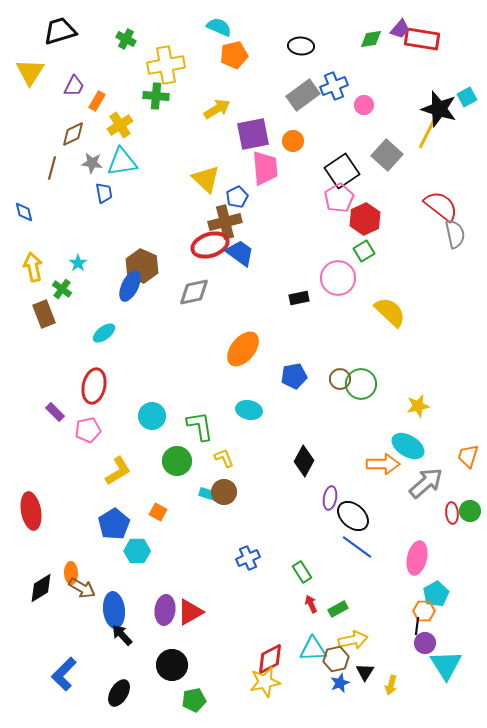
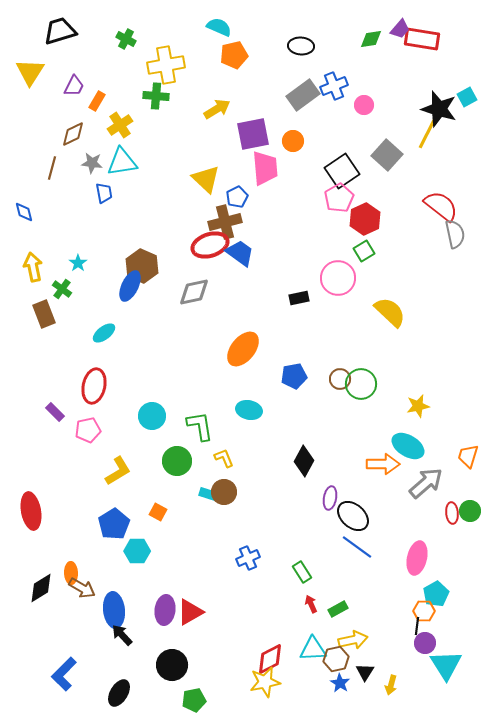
blue star at (340, 683): rotated 18 degrees counterclockwise
